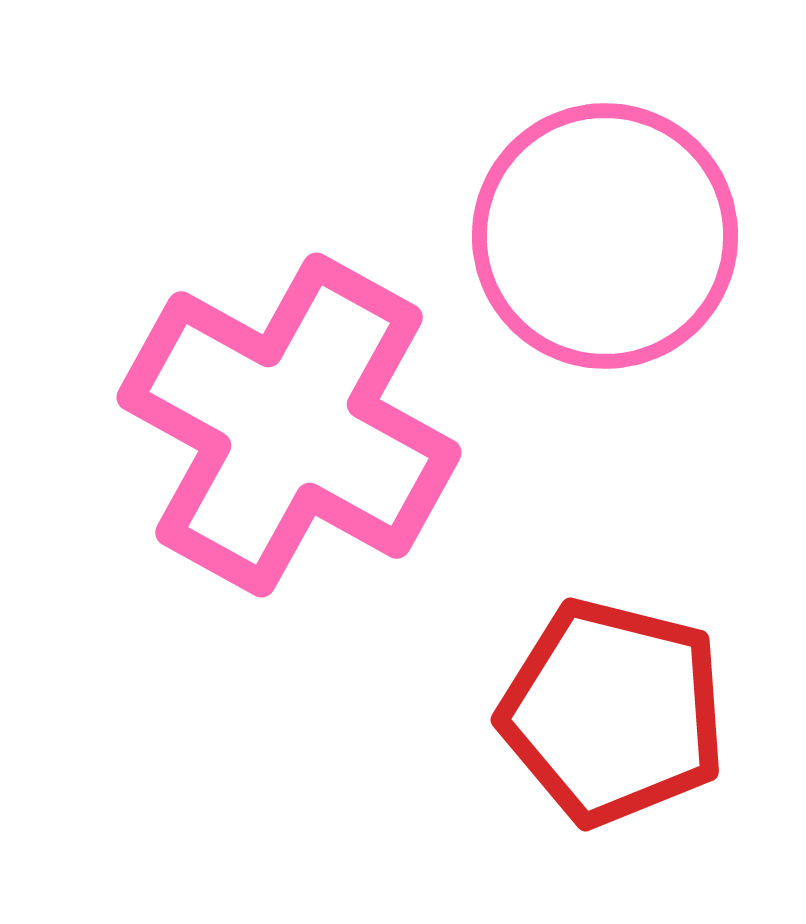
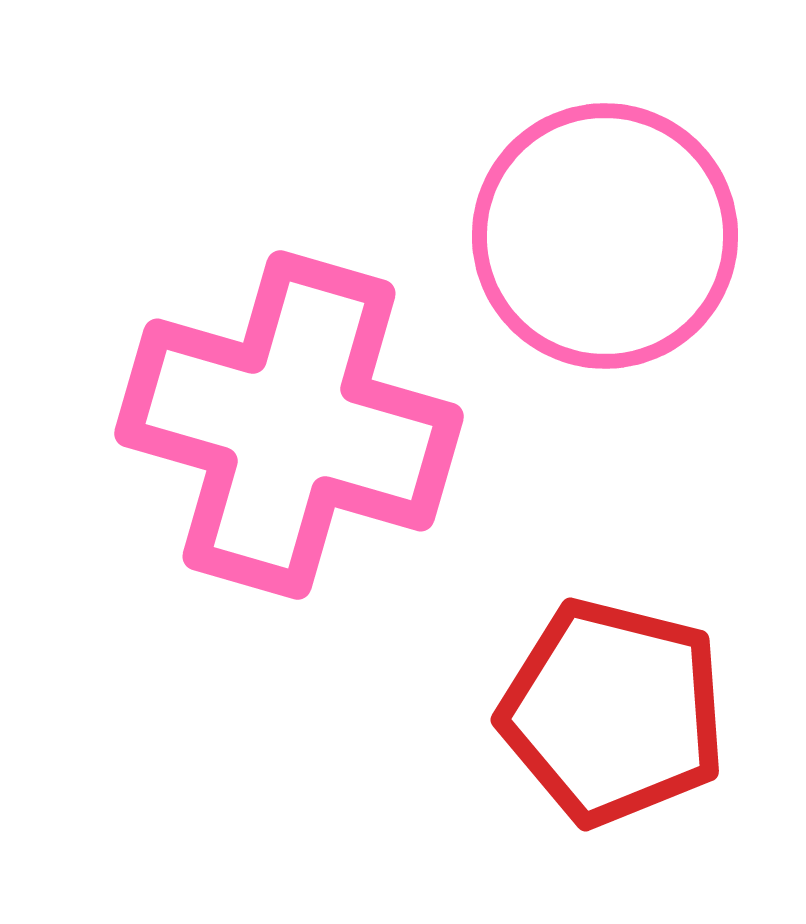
pink cross: rotated 13 degrees counterclockwise
